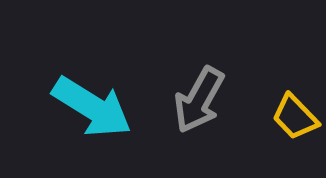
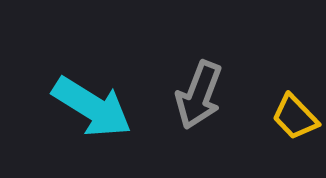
gray arrow: moved 5 px up; rotated 8 degrees counterclockwise
